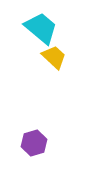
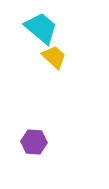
purple hexagon: moved 1 px up; rotated 20 degrees clockwise
